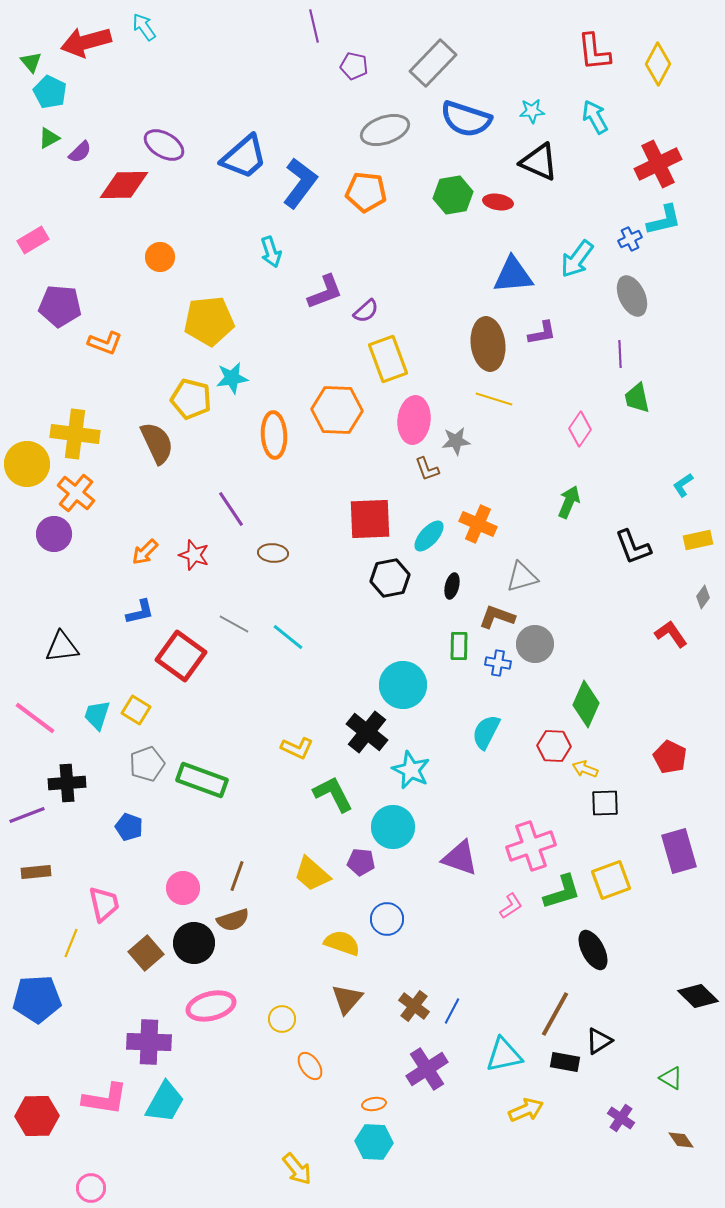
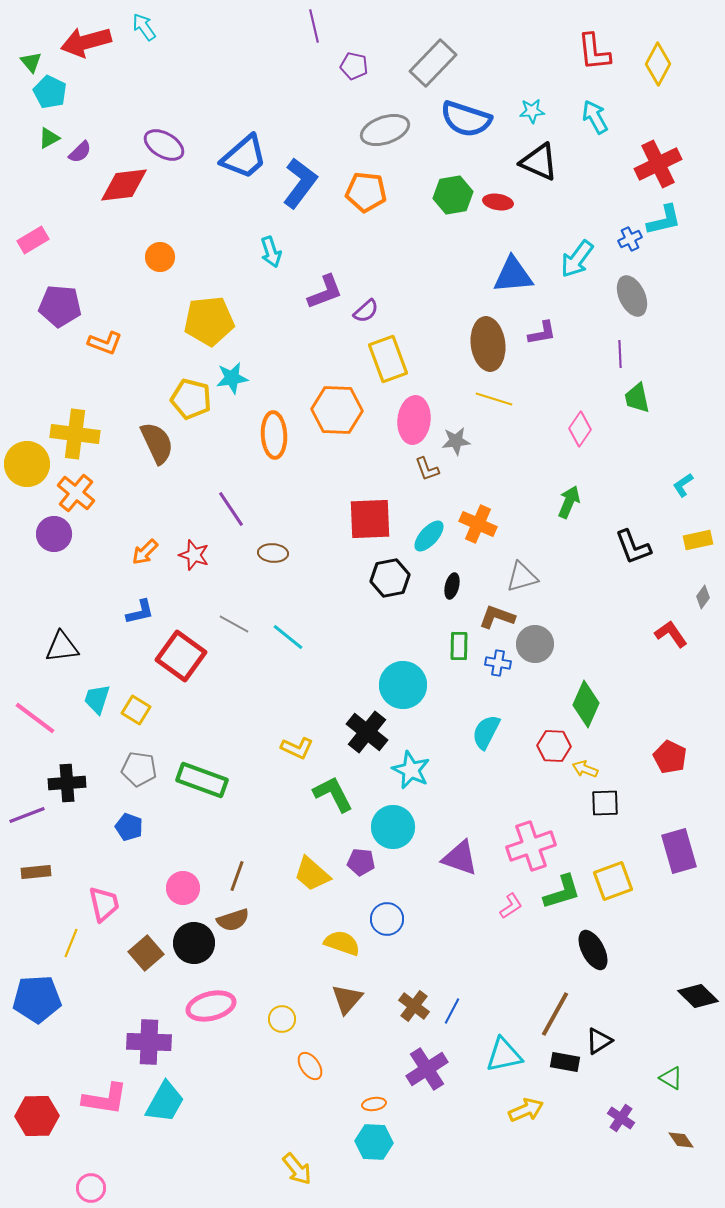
red diamond at (124, 185): rotated 6 degrees counterclockwise
cyan trapezoid at (97, 715): moved 16 px up
gray pentagon at (147, 764): moved 8 px left, 5 px down; rotated 28 degrees clockwise
yellow square at (611, 880): moved 2 px right, 1 px down
